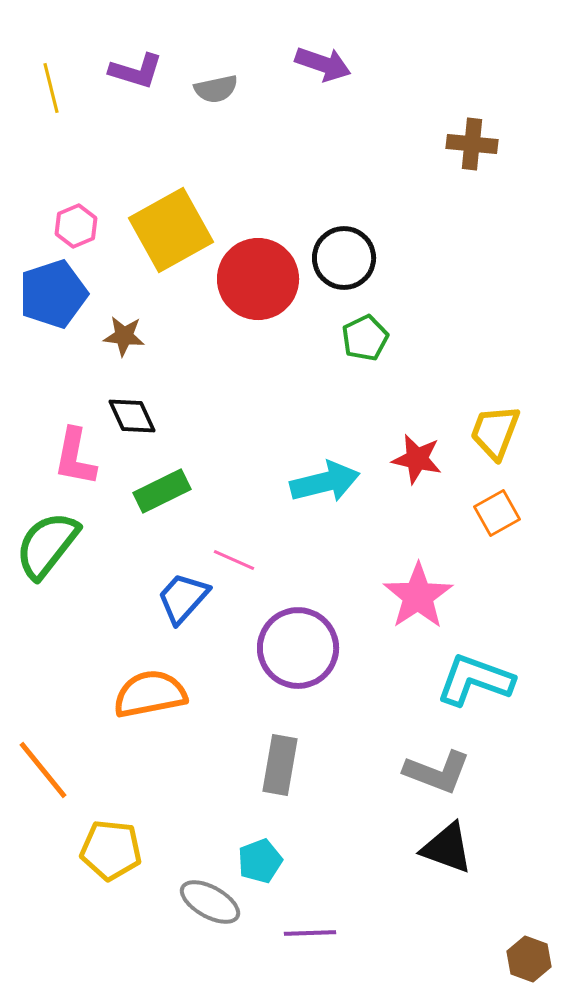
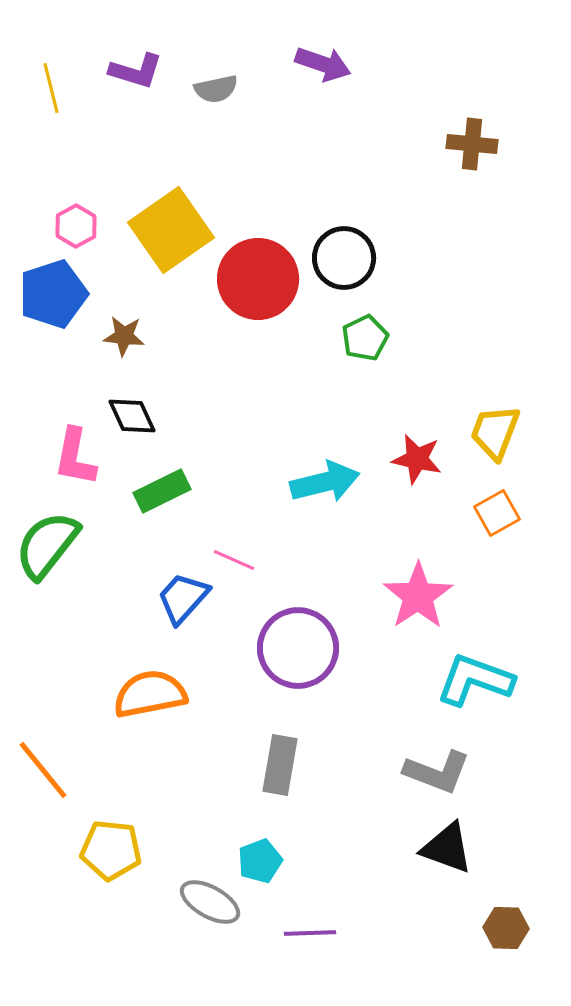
pink hexagon: rotated 6 degrees counterclockwise
yellow square: rotated 6 degrees counterclockwise
brown hexagon: moved 23 px left, 31 px up; rotated 18 degrees counterclockwise
